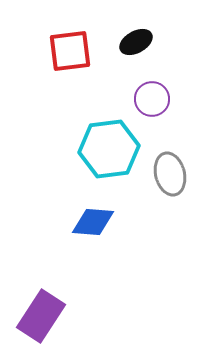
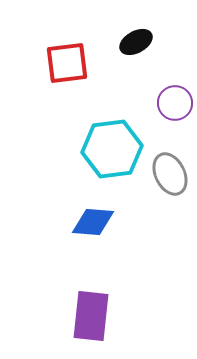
red square: moved 3 px left, 12 px down
purple circle: moved 23 px right, 4 px down
cyan hexagon: moved 3 px right
gray ellipse: rotated 12 degrees counterclockwise
purple rectangle: moved 50 px right; rotated 27 degrees counterclockwise
